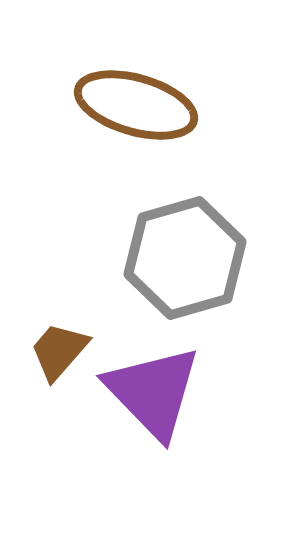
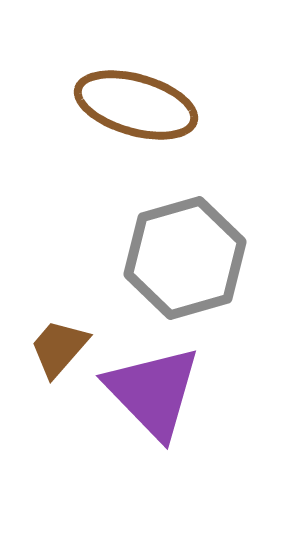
brown trapezoid: moved 3 px up
